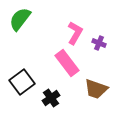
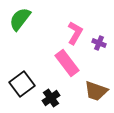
black square: moved 2 px down
brown trapezoid: moved 2 px down
